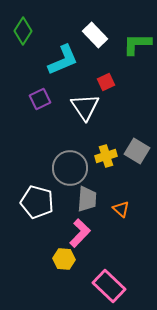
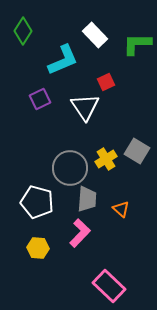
yellow cross: moved 3 px down; rotated 15 degrees counterclockwise
yellow hexagon: moved 26 px left, 11 px up
